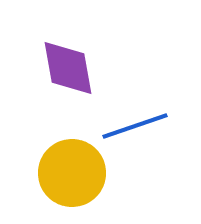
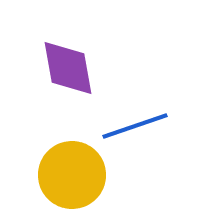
yellow circle: moved 2 px down
